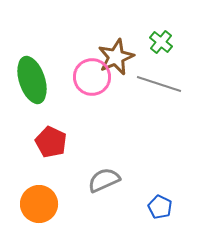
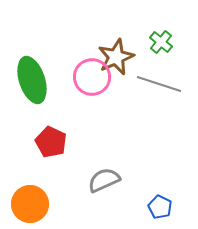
orange circle: moved 9 px left
